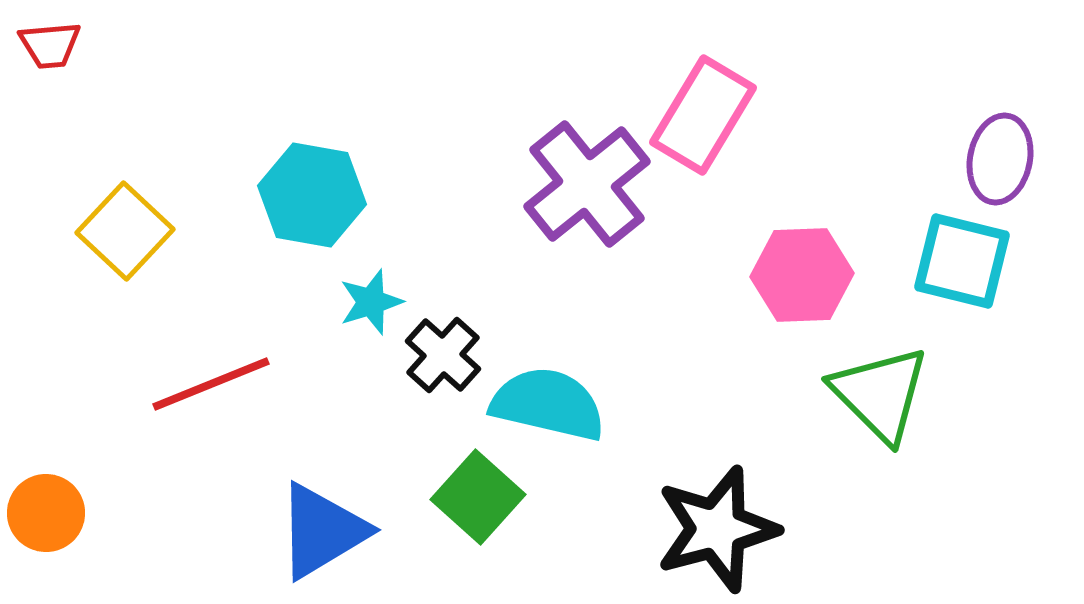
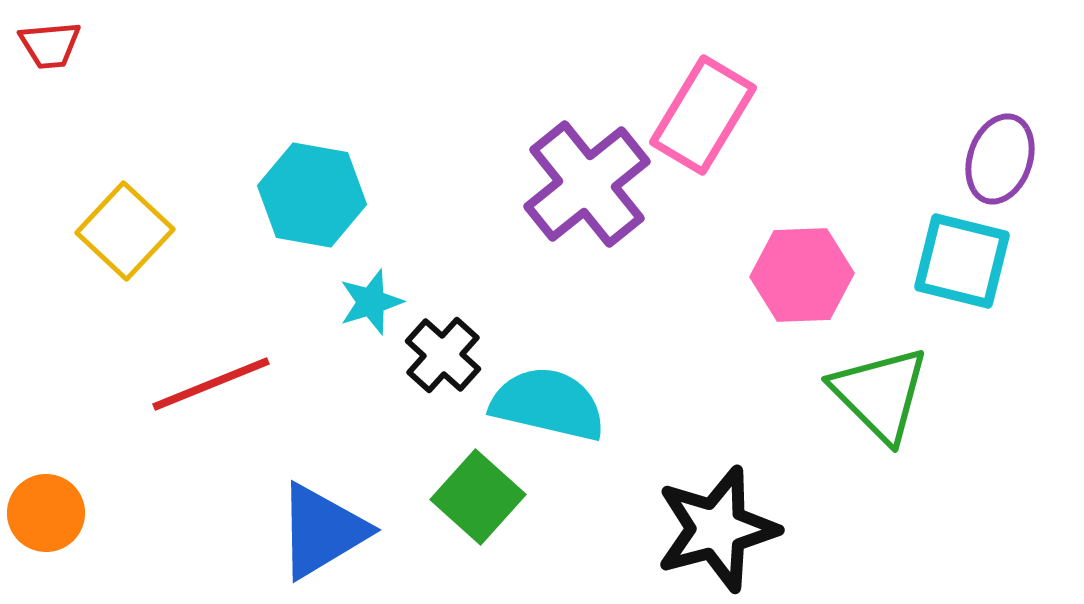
purple ellipse: rotated 8 degrees clockwise
